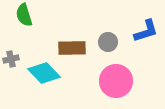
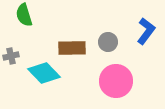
blue L-shape: rotated 36 degrees counterclockwise
gray cross: moved 3 px up
